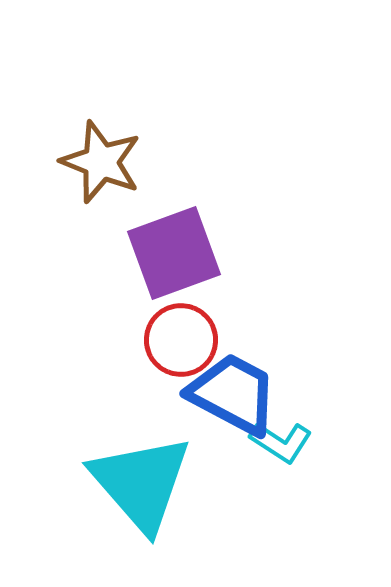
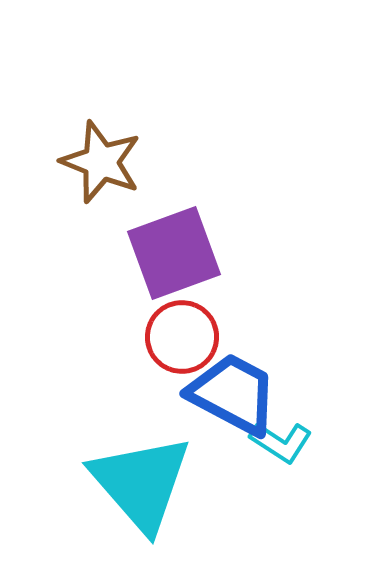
red circle: moved 1 px right, 3 px up
